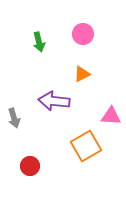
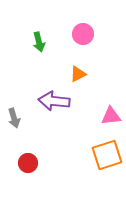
orange triangle: moved 4 px left
pink triangle: rotated 10 degrees counterclockwise
orange square: moved 21 px right, 9 px down; rotated 12 degrees clockwise
red circle: moved 2 px left, 3 px up
